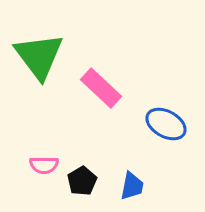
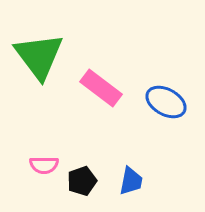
pink rectangle: rotated 6 degrees counterclockwise
blue ellipse: moved 22 px up
black pentagon: rotated 12 degrees clockwise
blue trapezoid: moved 1 px left, 5 px up
